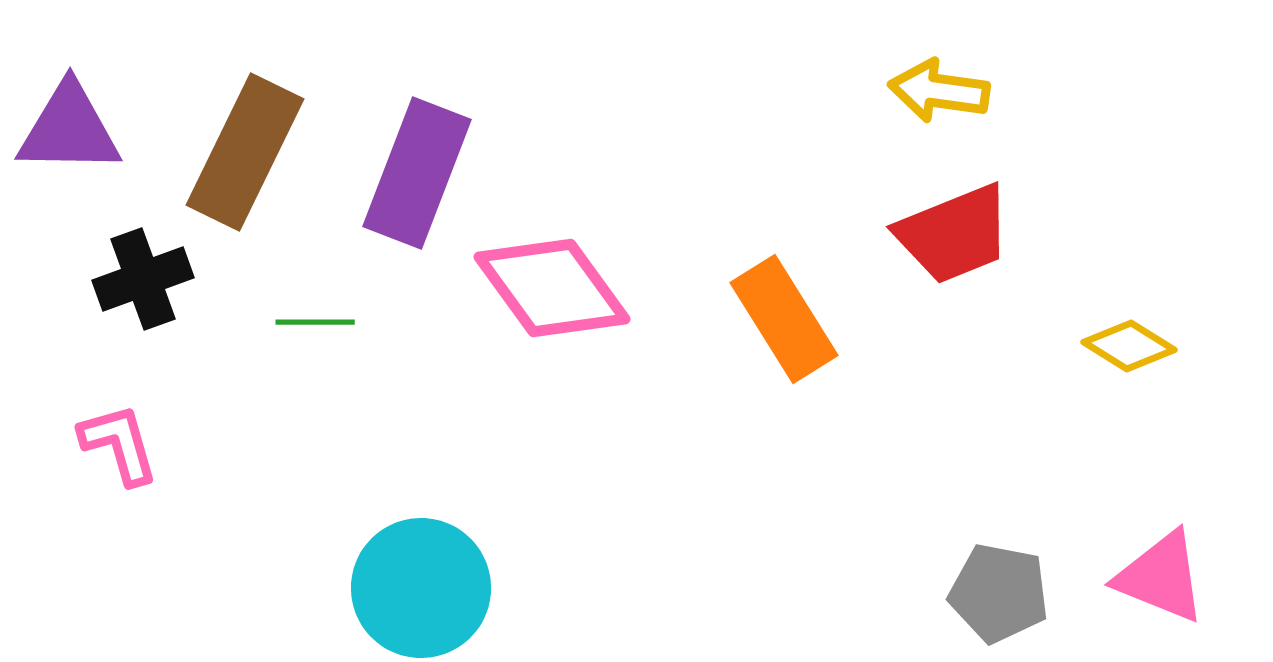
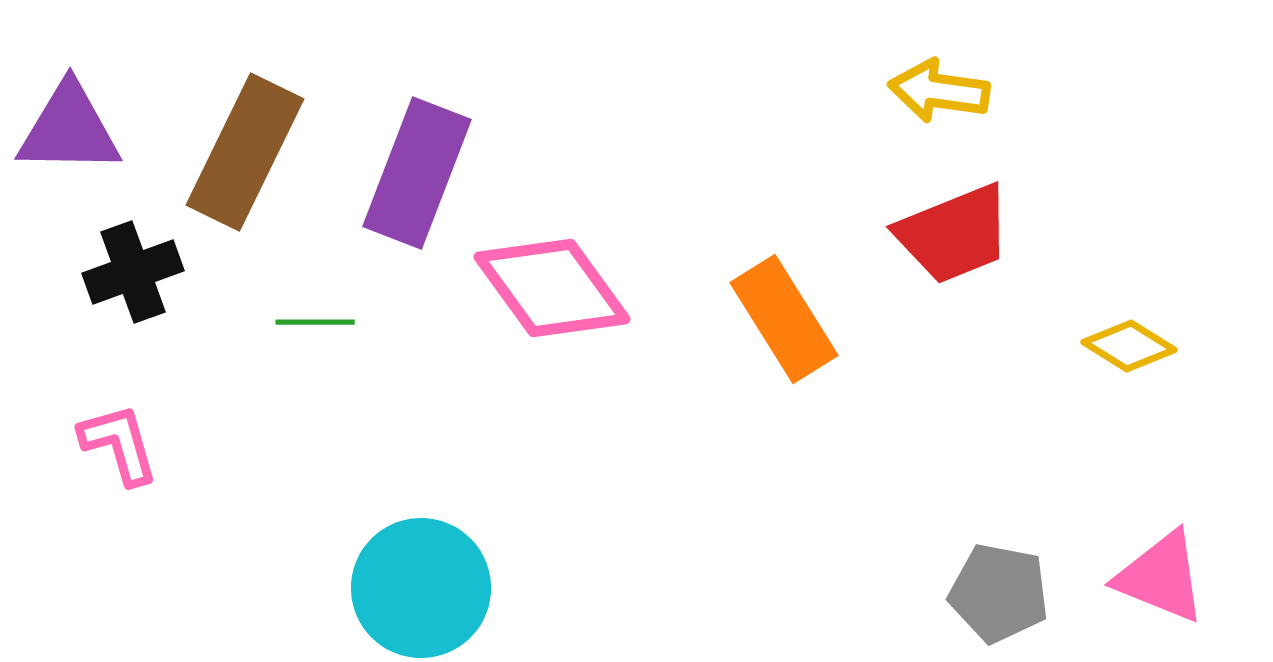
black cross: moved 10 px left, 7 px up
